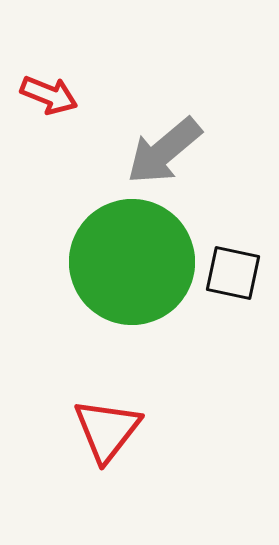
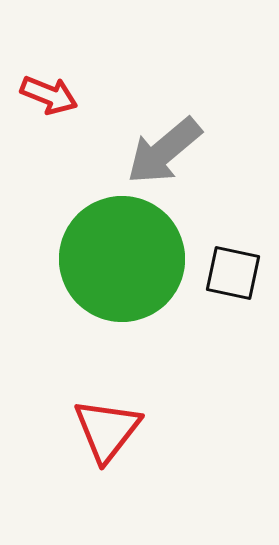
green circle: moved 10 px left, 3 px up
